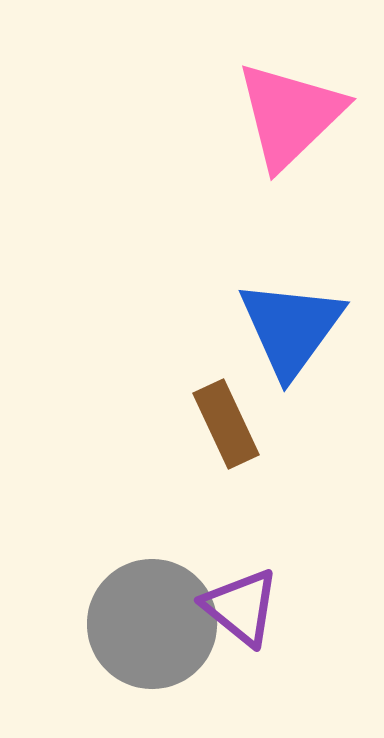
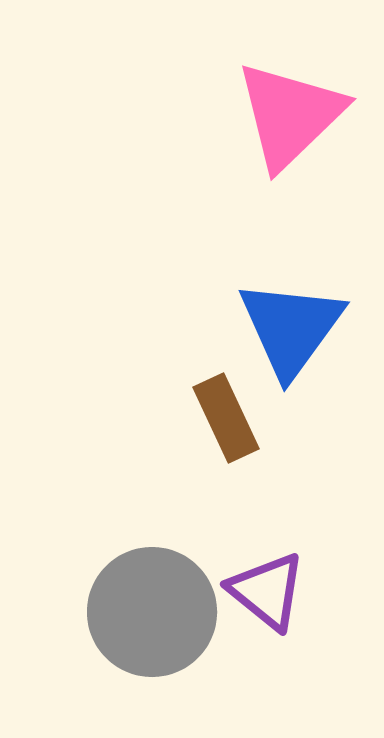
brown rectangle: moved 6 px up
purple triangle: moved 26 px right, 16 px up
gray circle: moved 12 px up
